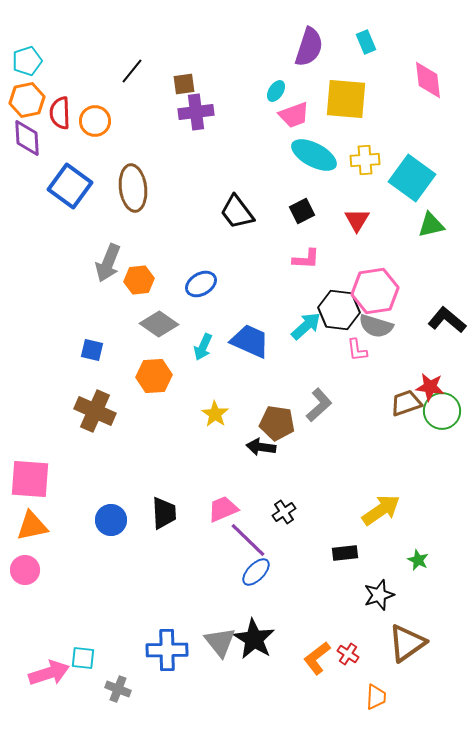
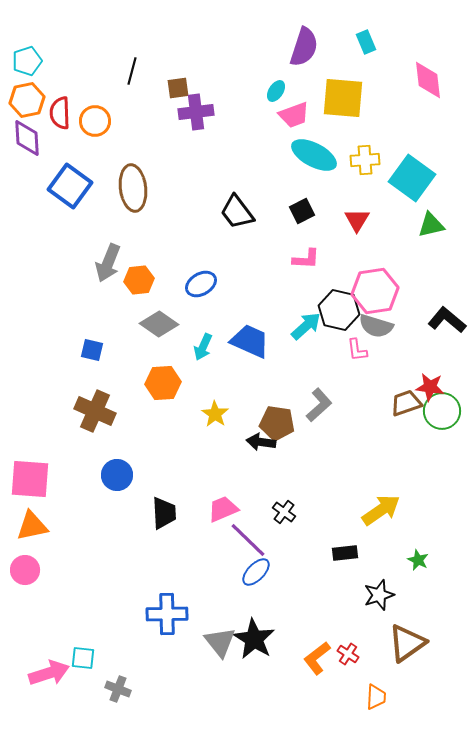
purple semicircle at (309, 47): moved 5 px left
black line at (132, 71): rotated 24 degrees counterclockwise
brown square at (184, 84): moved 6 px left, 4 px down
yellow square at (346, 99): moved 3 px left, 1 px up
black hexagon at (339, 310): rotated 6 degrees clockwise
orange hexagon at (154, 376): moved 9 px right, 7 px down
black arrow at (261, 447): moved 5 px up
black cross at (284, 512): rotated 20 degrees counterclockwise
blue circle at (111, 520): moved 6 px right, 45 px up
blue cross at (167, 650): moved 36 px up
